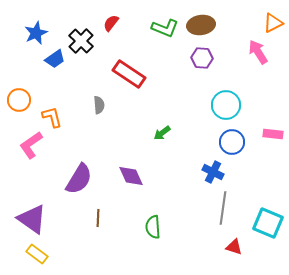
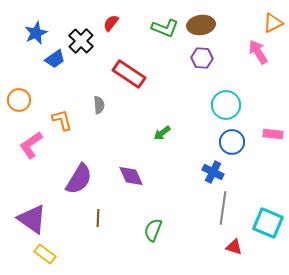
orange L-shape: moved 10 px right, 3 px down
green semicircle: moved 3 px down; rotated 25 degrees clockwise
yellow rectangle: moved 8 px right
